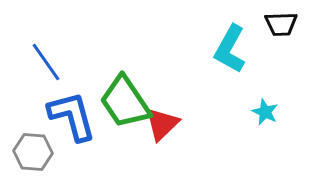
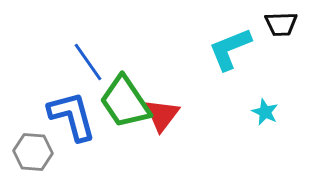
cyan L-shape: rotated 39 degrees clockwise
blue line: moved 42 px right
red triangle: moved 9 px up; rotated 9 degrees counterclockwise
